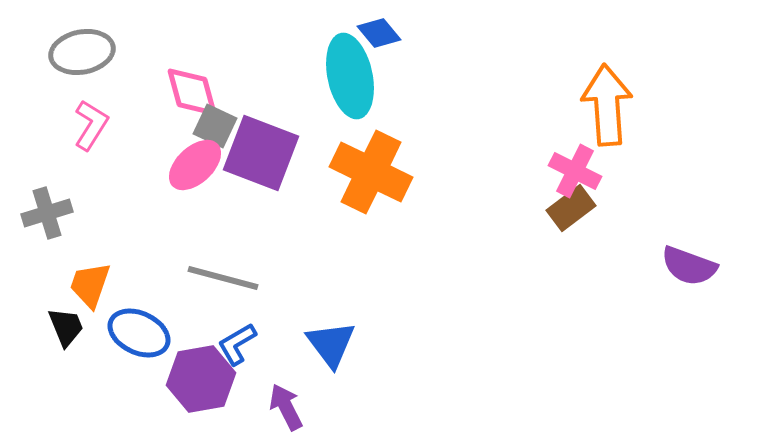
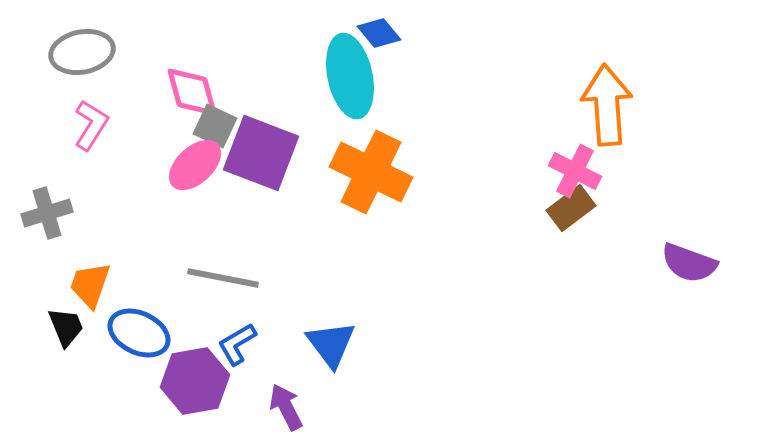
purple semicircle: moved 3 px up
gray line: rotated 4 degrees counterclockwise
purple hexagon: moved 6 px left, 2 px down
